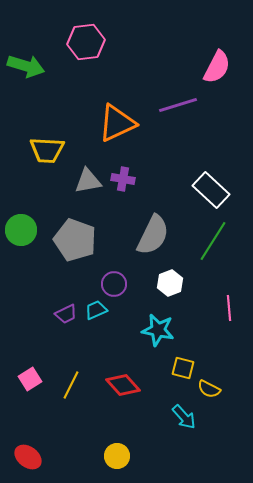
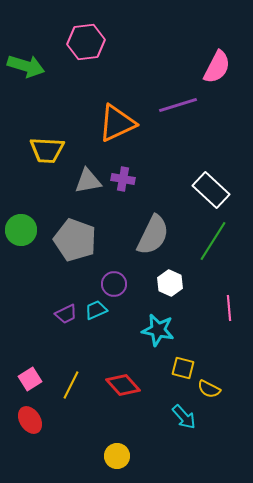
white hexagon: rotated 15 degrees counterclockwise
red ellipse: moved 2 px right, 37 px up; rotated 20 degrees clockwise
